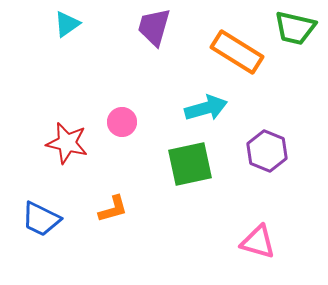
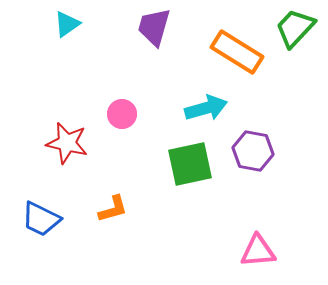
green trapezoid: rotated 120 degrees clockwise
pink circle: moved 8 px up
purple hexagon: moved 14 px left; rotated 12 degrees counterclockwise
pink triangle: moved 9 px down; rotated 21 degrees counterclockwise
